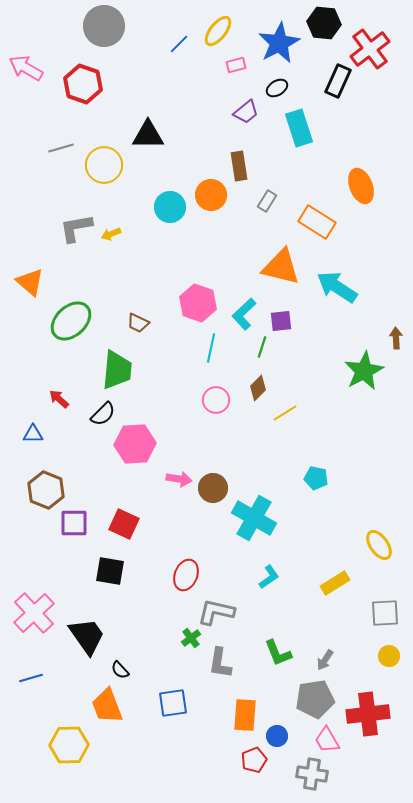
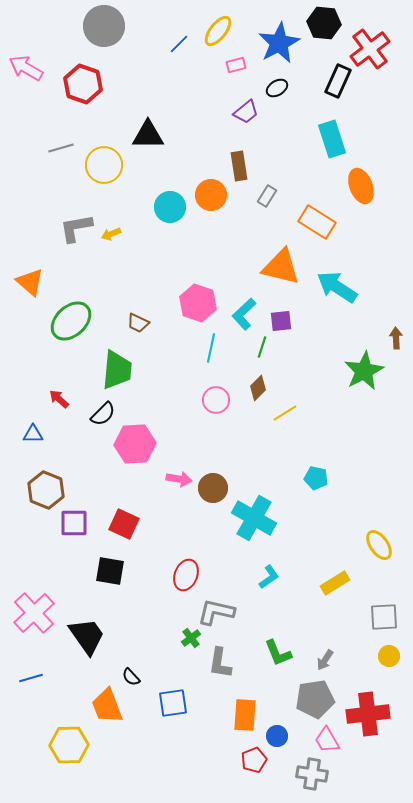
cyan rectangle at (299, 128): moved 33 px right, 11 px down
gray rectangle at (267, 201): moved 5 px up
gray square at (385, 613): moved 1 px left, 4 px down
black semicircle at (120, 670): moved 11 px right, 7 px down
